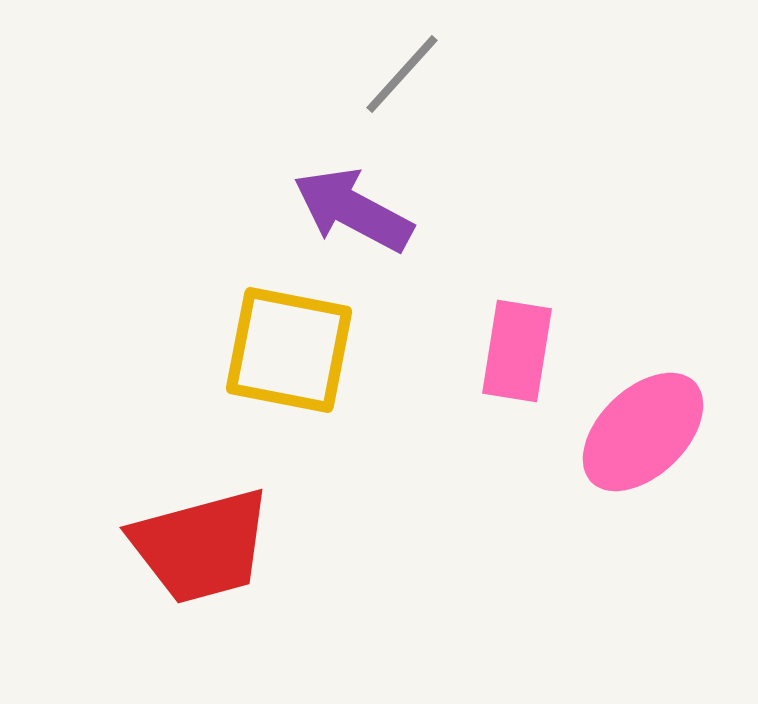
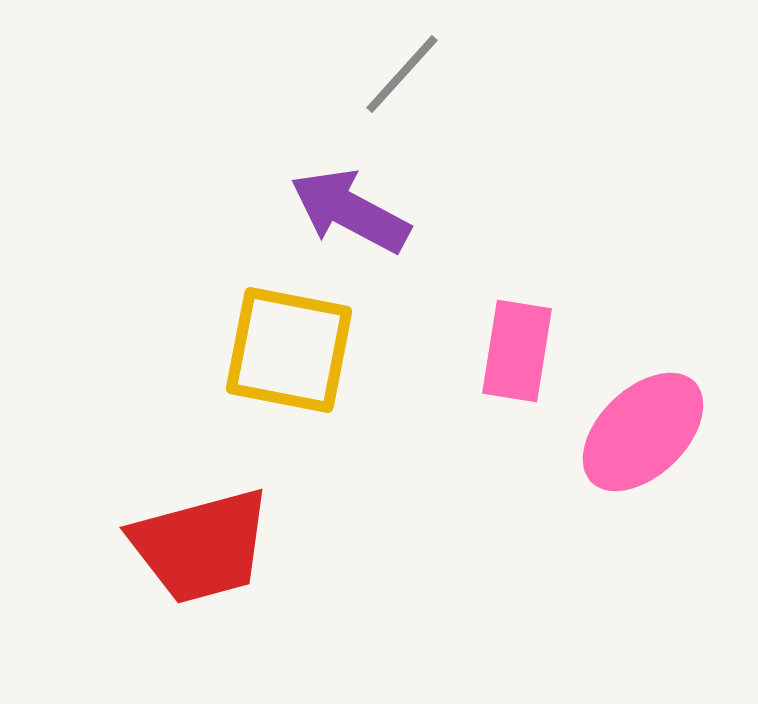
purple arrow: moved 3 px left, 1 px down
